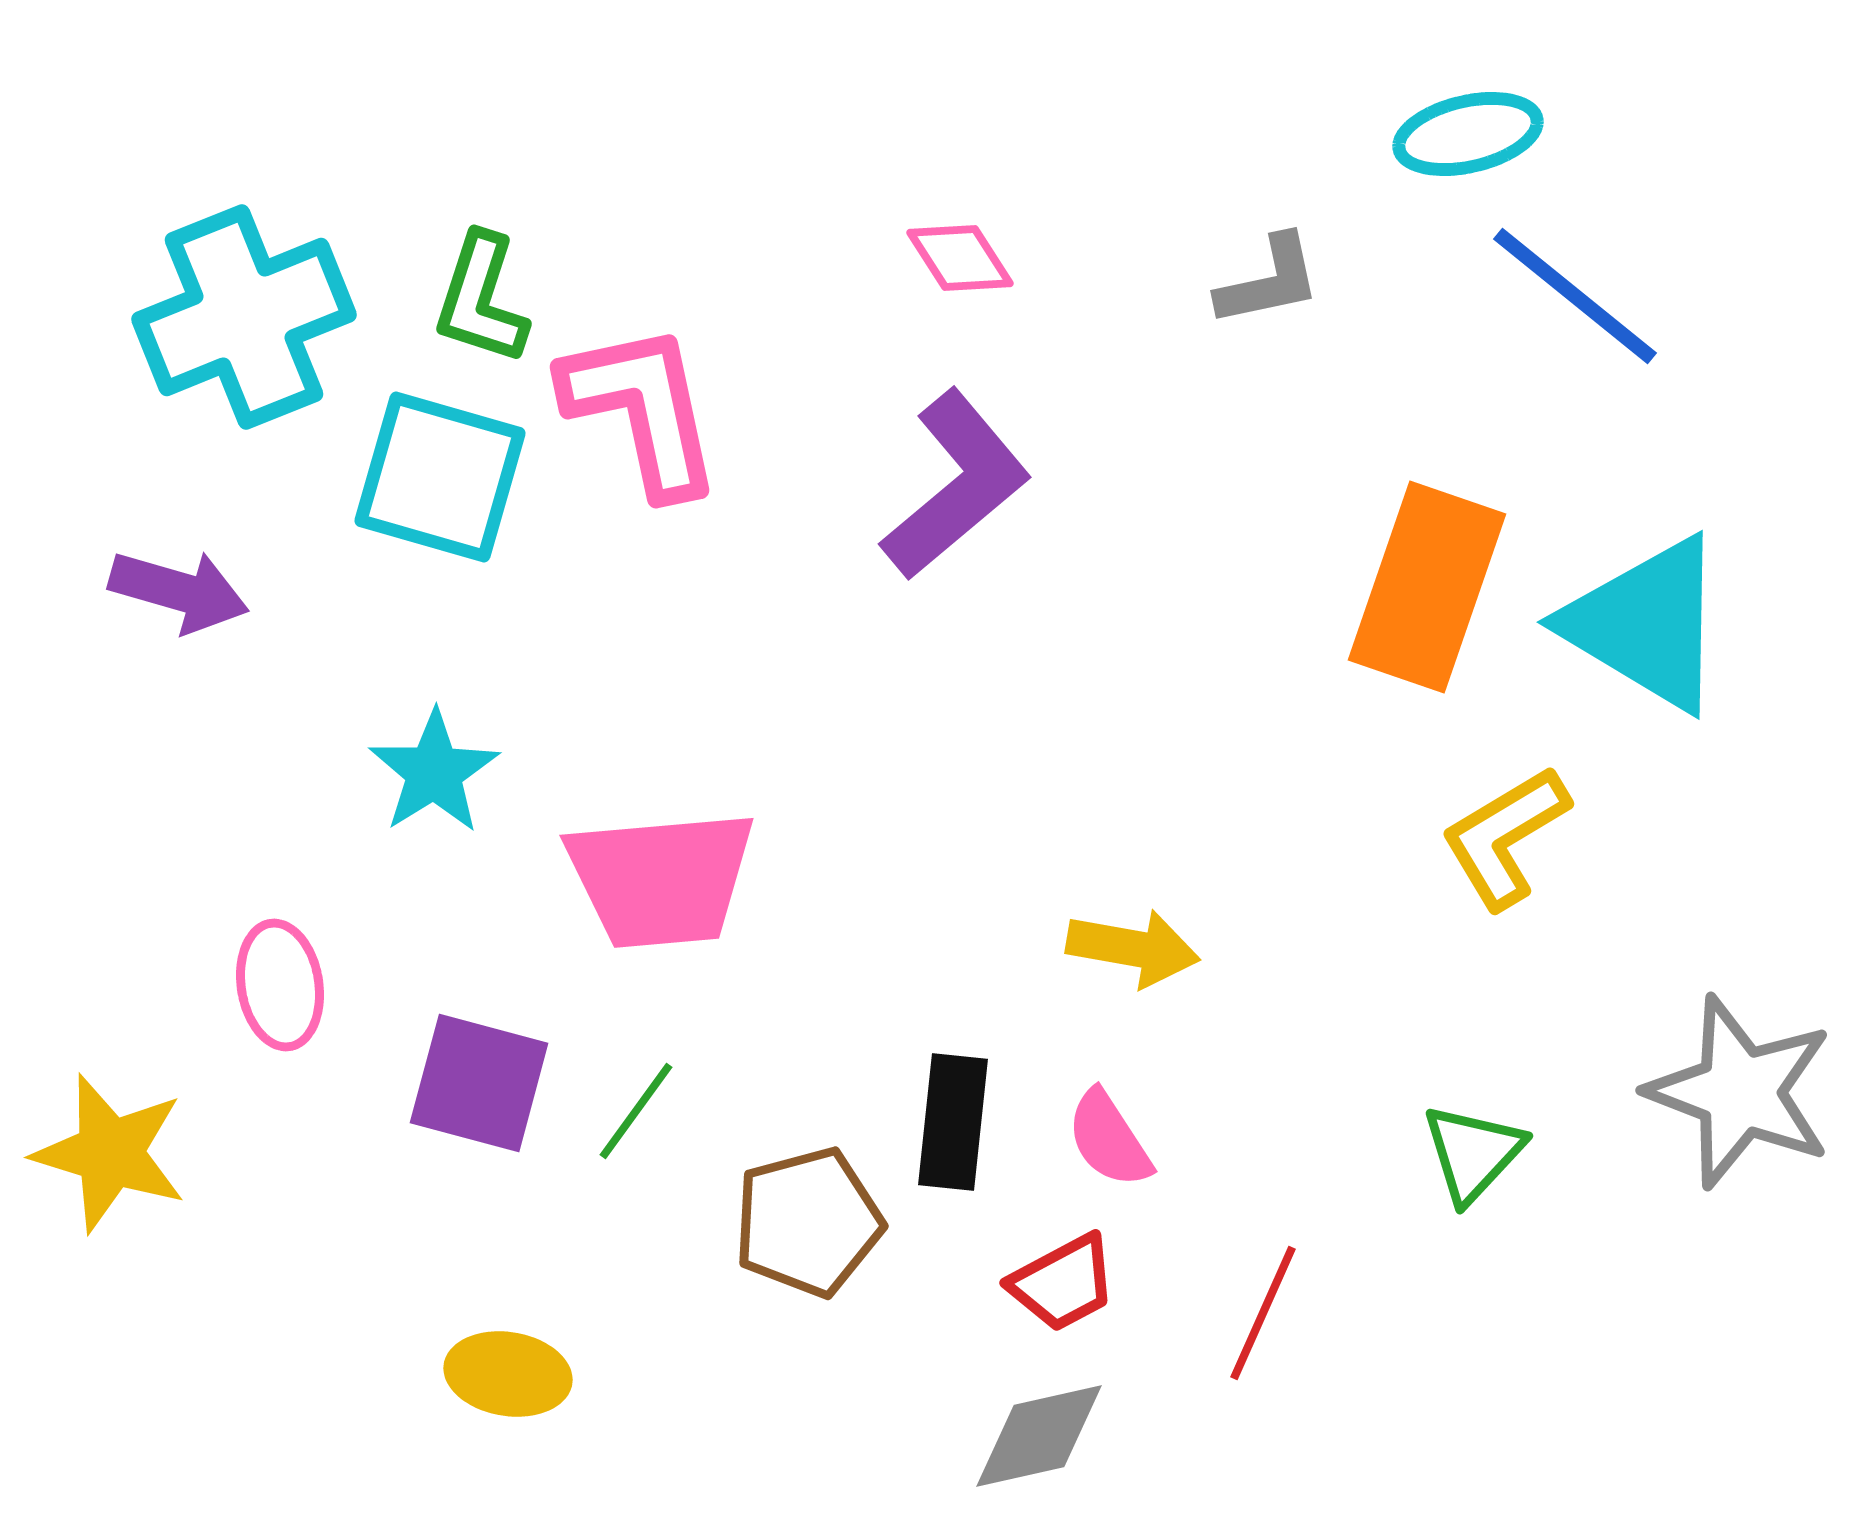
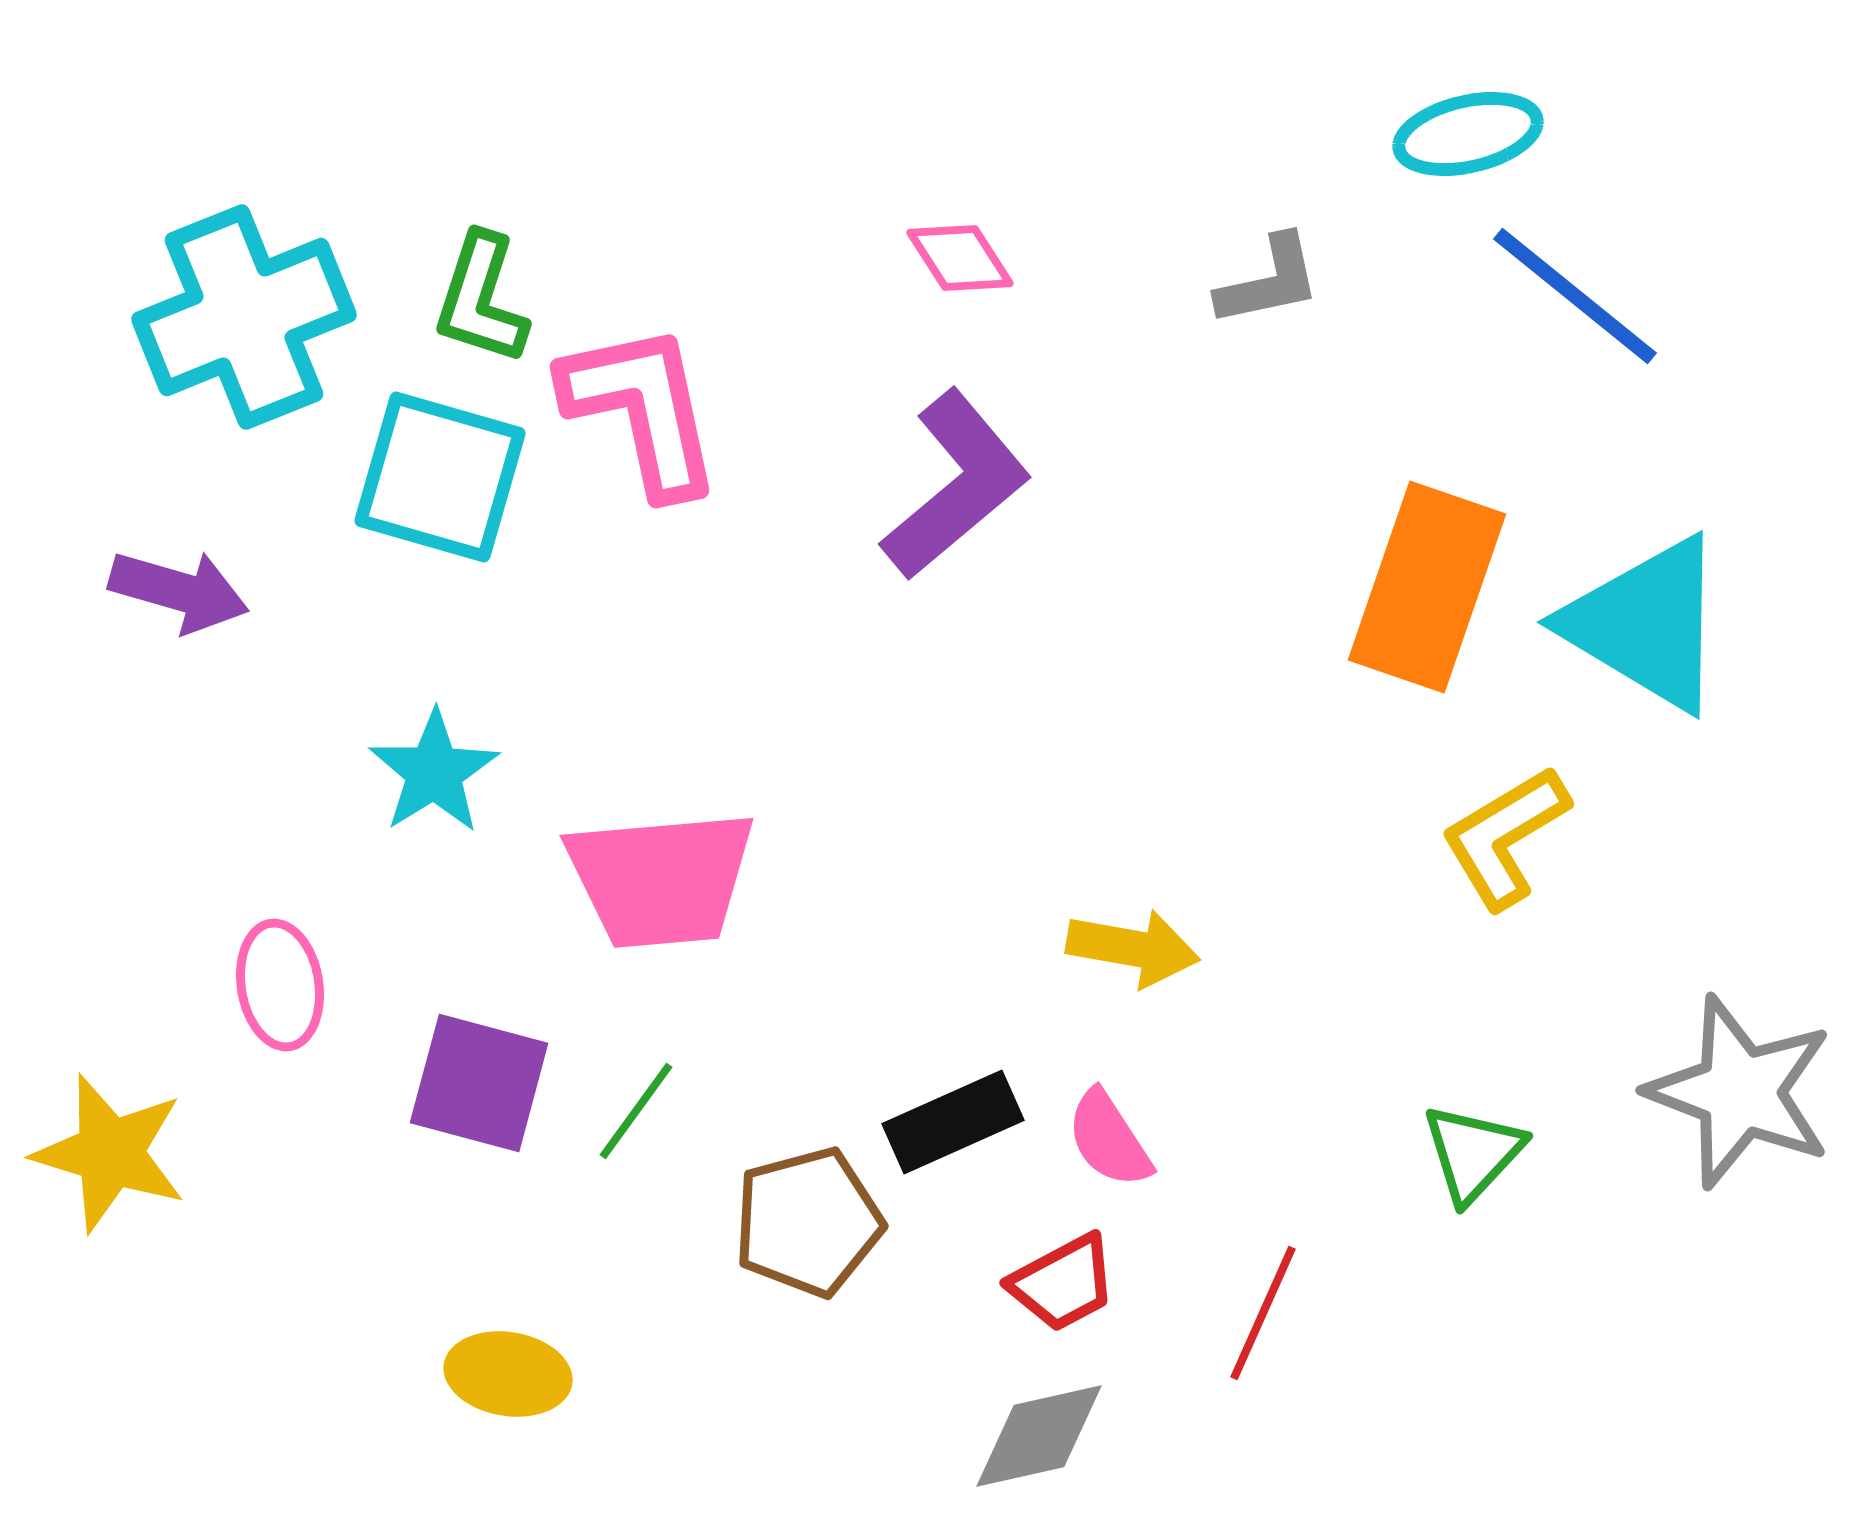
black rectangle: rotated 60 degrees clockwise
